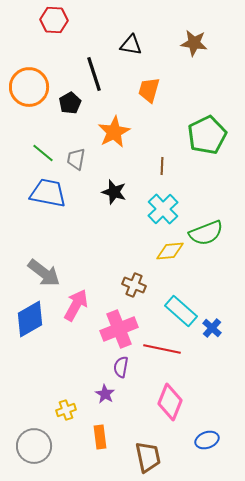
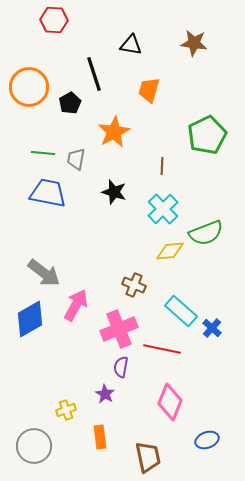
green line: rotated 35 degrees counterclockwise
